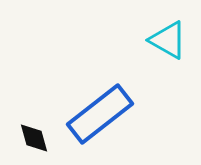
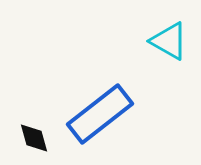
cyan triangle: moved 1 px right, 1 px down
